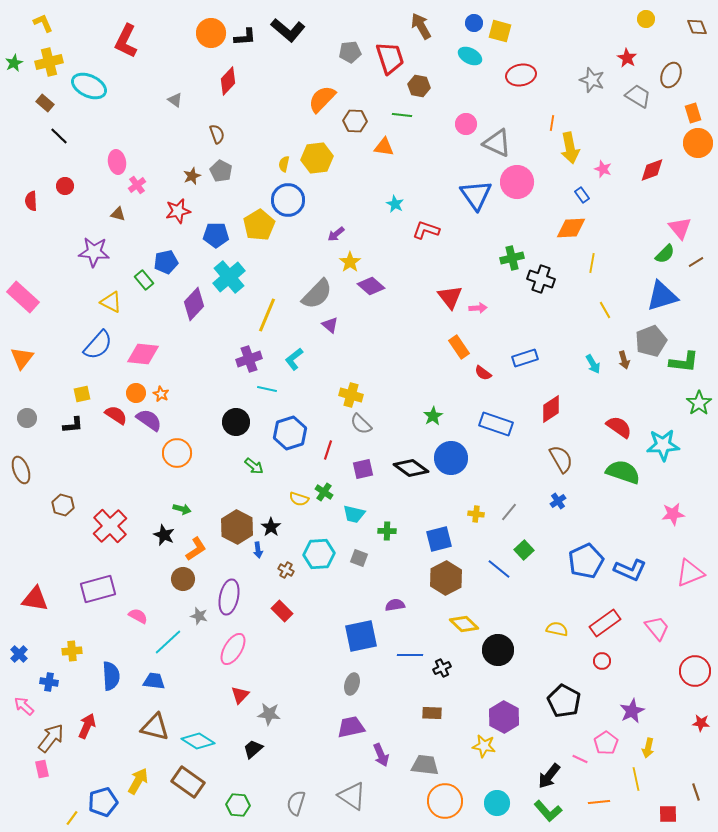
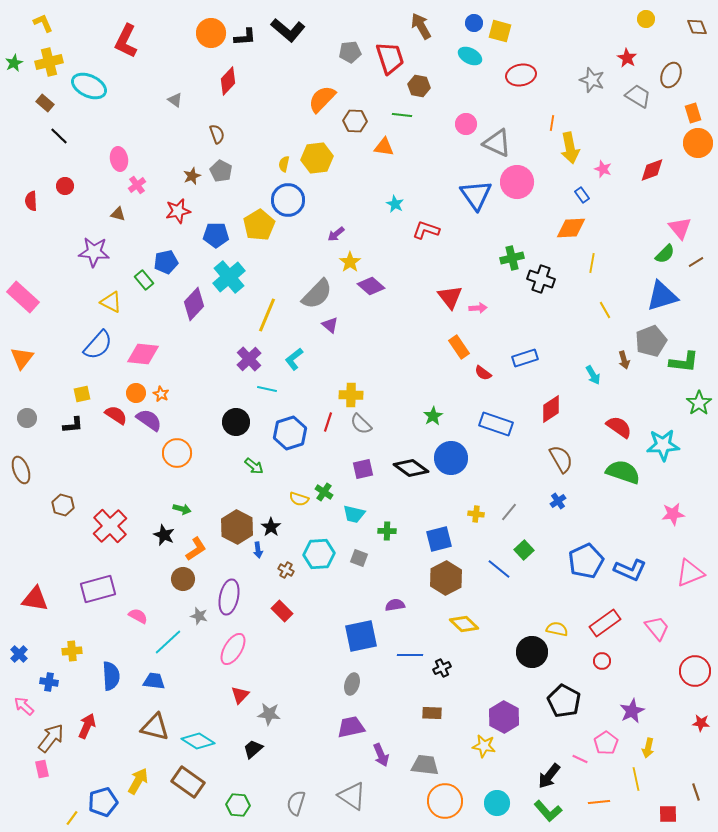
pink ellipse at (117, 162): moved 2 px right, 3 px up
purple cross at (249, 359): rotated 25 degrees counterclockwise
cyan arrow at (593, 364): moved 11 px down
yellow cross at (351, 395): rotated 15 degrees counterclockwise
red line at (328, 450): moved 28 px up
black circle at (498, 650): moved 34 px right, 2 px down
